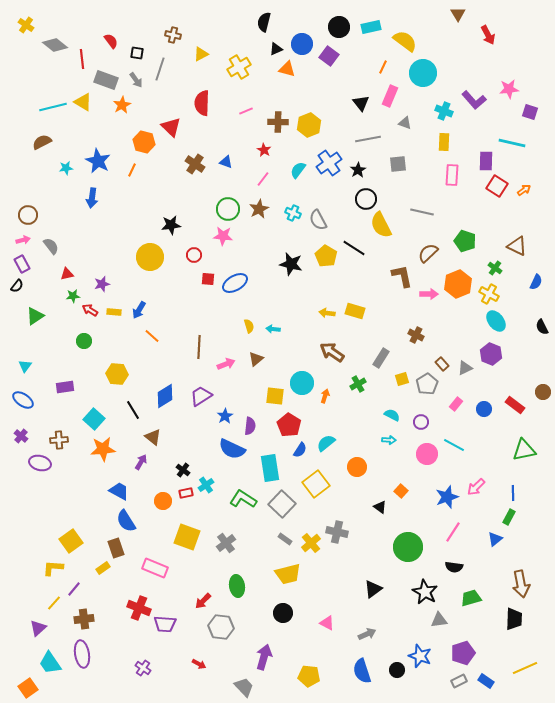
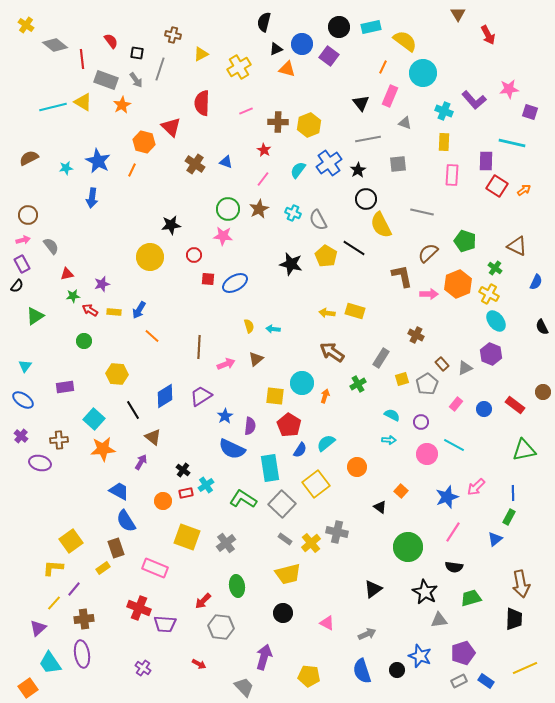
brown semicircle at (42, 142): moved 13 px left, 16 px down
